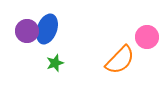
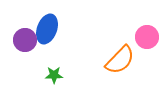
purple circle: moved 2 px left, 9 px down
green star: moved 1 px left, 12 px down; rotated 18 degrees clockwise
